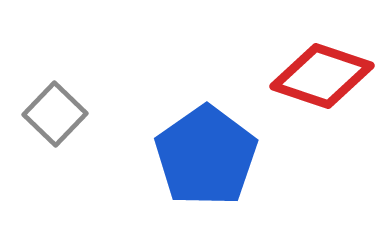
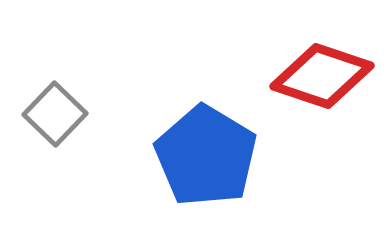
blue pentagon: rotated 6 degrees counterclockwise
